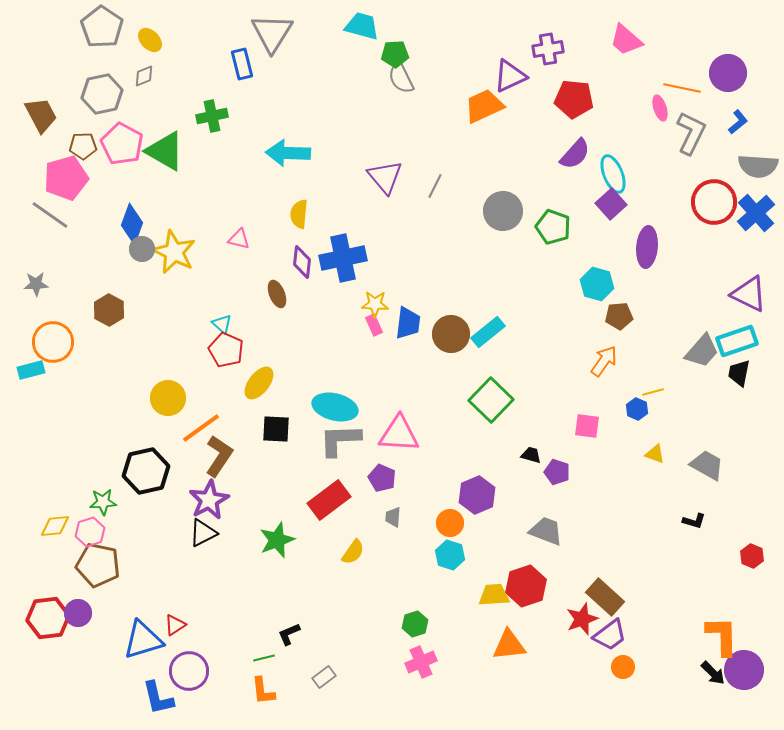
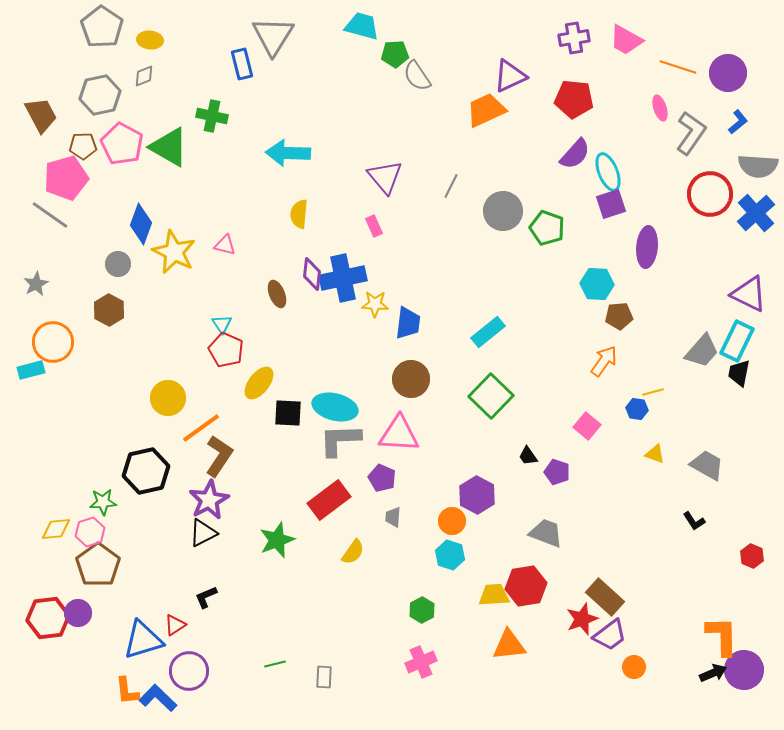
gray triangle at (272, 33): moved 1 px right, 3 px down
yellow ellipse at (150, 40): rotated 40 degrees counterclockwise
pink trapezoid at (626, 40): rotated 12 degrees counterclockwise
purple cross at (548, 49): moved 26 px right, 11 px up
gray semicircle at (401, 78): moved 16 px right, 2 px up; rotated 8 degrees counterclockwise
orange line at (682, 88): moved 4 px left, 21 px up; rotated 6 degrees clockwise
gray hexagon at (102, 94): moved 2 px left, 1 px down
orange trapezoid at (484, 106): moved 2 px right, 4 px down
green cross at (212, 116): rotated 24 degrees clockwise
gray L-shape at (691, 133): rotated 9 degrees clockwise
green triangle at (165, 151): moved 4 px right, 4 px up
cyan ellipse at (613, 174): moved 5 px left, 2 px up
gray line at (435, 186): moved 16 px right
red circle at (714, 202): moved 4 px left, 8 px up
purple square at (611, 204): rotated 24 degrees clockwise
blue diamond at (132, 224): moved 9 px right
green pentagon at (553, 227): moved 6 px left, 1 px down
pink triangle at (239, 239): moved 14 px left, 6 px down
gray circle at (142, 249): moved 24 px left, 15 px down
blue cross at (343, 258): moved 20 px down
purple diamond at (302, 262): moved 10 px right, 12 px down
gray star at (36, 284): rotated 25 degrees counterclockwise
cyan hexagon at (597, 284): rotated 12 degrees counterclockwise
cyan triangle at (222, 324): rotated 15 degrees clockwise
pink rectangle at (374, 325): moved 99 px up
brown circle at (451, 334): moved 40 px left, 45 px down
cyan rectangle at (737, 341): rotated 45 degrees counterclockwise
green square at (491, 400): moved 4 px up
blue hexagon at (637, 409): rotated 15 degrees counterclockwise
pink square at (587, 426): rotated 32 degrees clockwise
black square at (276, 429): moved 12 px right, 16 px up
black trapezoid at (531, 455): moved 3 px left, 1 px down; rotated 140 degrees counterclockwise
purple hexagon at (477, 495): rotated 9 degrees counterclockwise
black L-shape at (694, 521): rotated 40 degrees clockwise
orange circle at (450, 523): moved 2 px right, 2 px up
yellow diamond at (55, 526): moved 1 px right, 3 px down
gray trapezoid at (546, 531): moved 2 px down
brown pentagon at (98, 565): rotated 24 degrees clockwise
red hexagon at (526, 586): rotated 9 degrees clockwise
green hexagon at (415, 624): moved 7 px right, 14 px up; rotated 10 degrees counterclockwise
black L-shape at (289, 634): moved 83 px left, 37 px up
green line at (264, 658): moved 11 px right, 6 px down
orange circle at (623, 667): moved 11 px right
black arrow at (713, 673): rotated 68 degrees counterclockwise
gray rectangle at (324, 677): rotated 50 degrees counterclockwise
orange L-shape at (263, 691): moved 136 px left
blue L-shape at (158, 698): rotated 147 degrees clockwise
